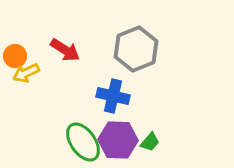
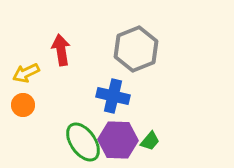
red arrow: moved 4 px left; rotated 132 degrees counterclockwise
orange circle: moved 8 px right, 49 px down
green trapezoid: moved 1 px up
